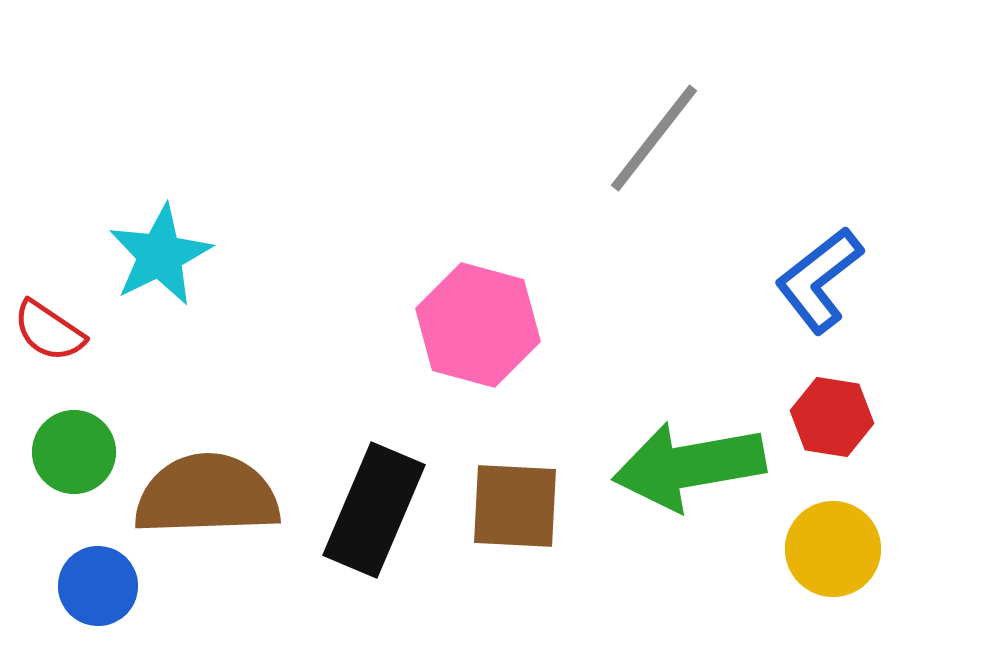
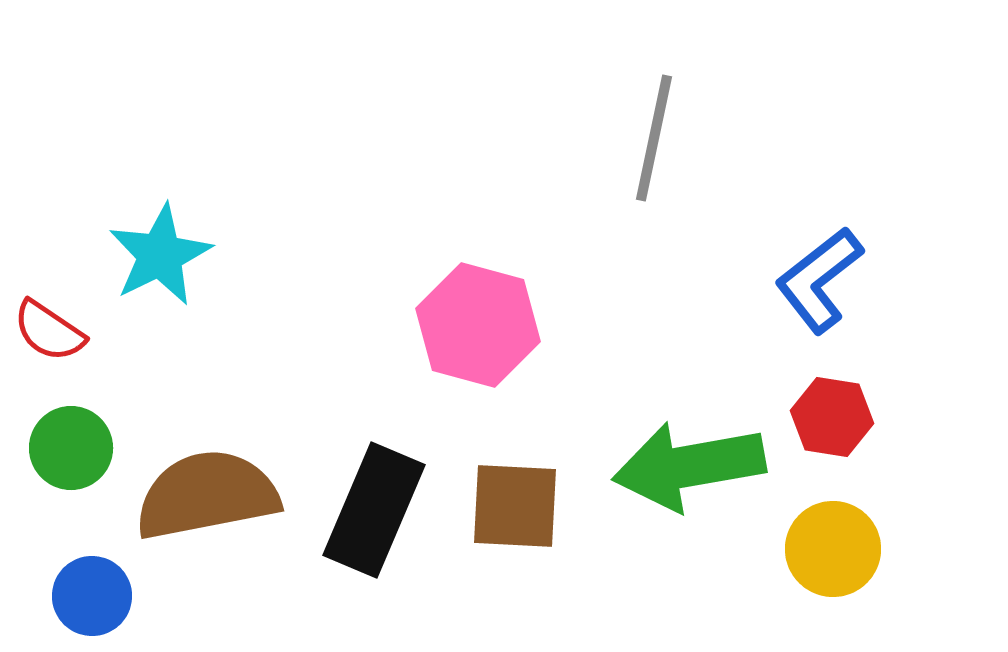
gray line: rotated 26 degrees counterclockwise
green circle: moved 3 px left, 4 px up
brown semicircle: rotated 9 degrees counterclockwise
blue circle: moved 6 px left, 10 px down
